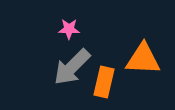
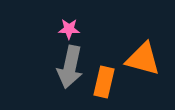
orange triangle: rotated 12 degrees clockwise
gray arrow: moved 2 px left; rotated 33 degrees counterclockwise
